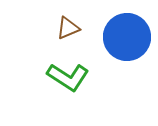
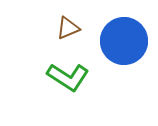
blue circle: moved 3 px left, 4 px down
